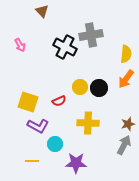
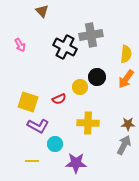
black circle: moved 2 px left, 11 px up
red semicircle: moved 2 px up
brown star: rotated 16 degrees clockwise
